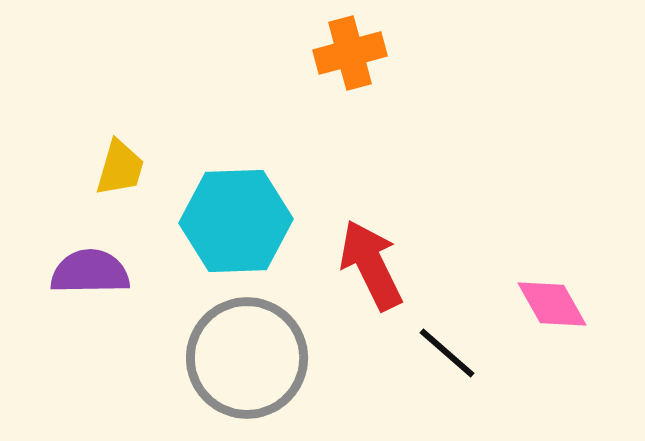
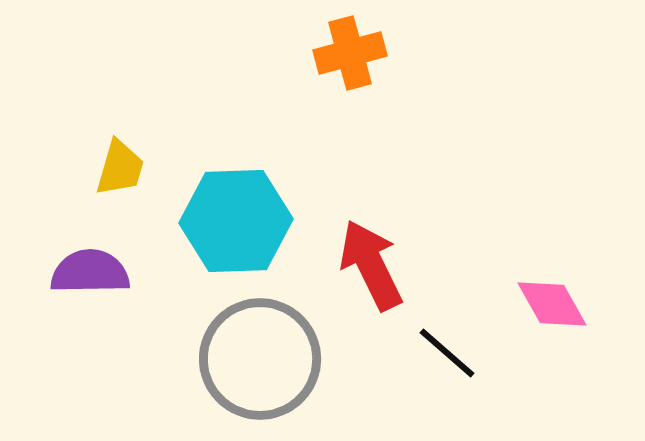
gray circle: moved 13 px right, 1 px down
